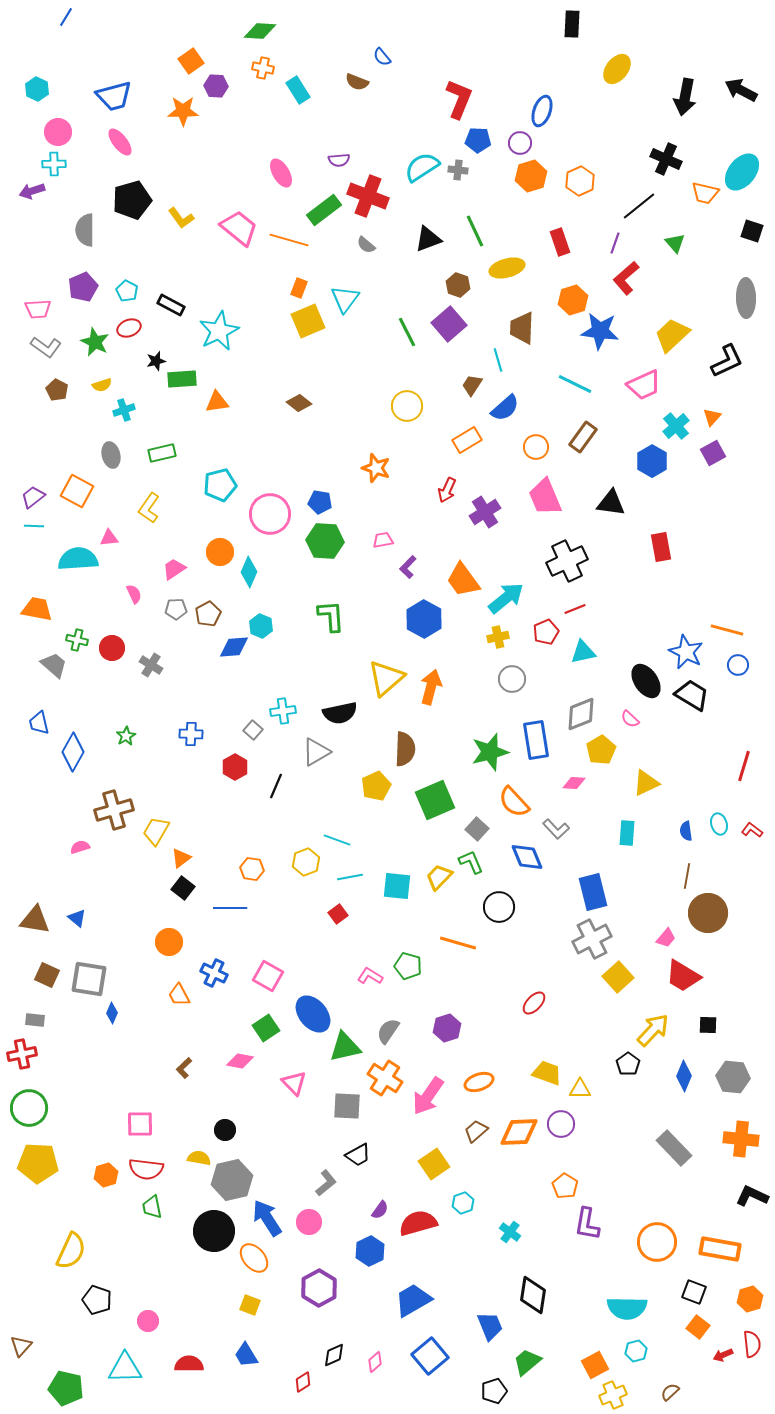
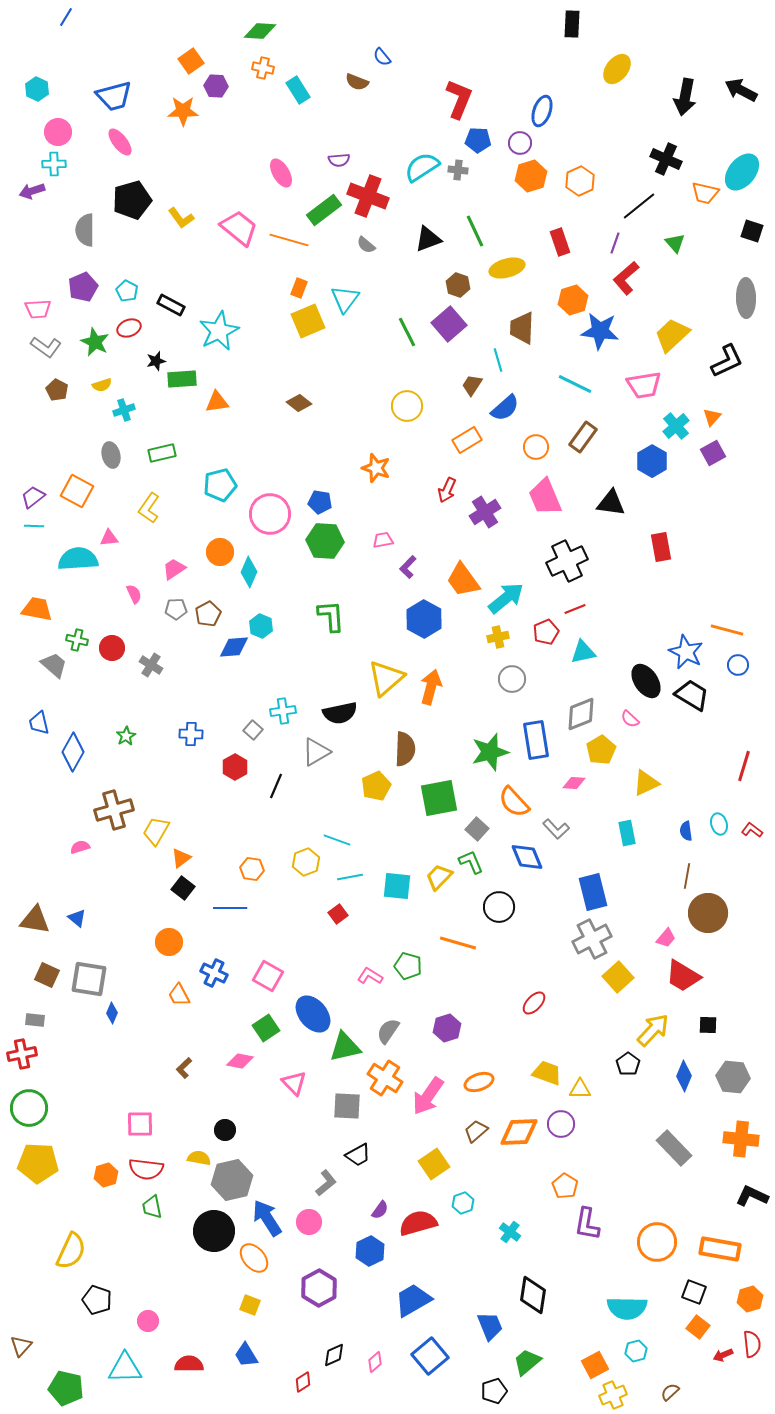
pink trapezoid at (644, 385): rotated 15 degrees clockwise
green square at (435, 800): moved 4 px right, 2 px up; rotated 12 degrees clockwise
cyan rectangle at (627, 833): rotated 15 degrees counterclockwise
